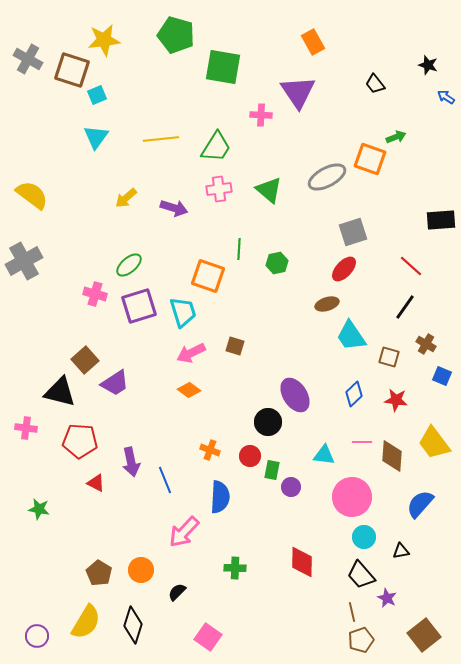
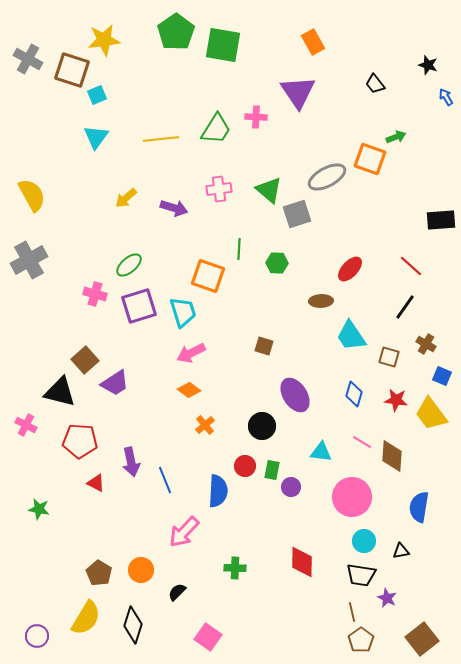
green pentagon at (176, 35): moved 3 px up; rotated 21 degrees clockwise
green square at (223, 67): moved 22 px up
blue arrow at (446, 97): rotated 24 degrees clockwise
pink cross at (261, 115): moved 5 px left, 2 px down
green trapezoid at (216, 147): moved 18 px up
yellow semicircle at (32, 195): rotated 24 degrees clockwise
gray square at (353, 232): moved 56 px left, 18 px up
gray cross at (24, 261): moved 5 px right, 1 px up
green hexagon at (277, 263): rotated 15 degrees clockwise
red ellipse at (344, 269): moved 6 px right
brown ellipse at (327, 304): moved 6 px left, 3 px up; rotated 15 degrees clockwise
brown square at (235, 346): moved 29 px right
blue diamond at (354, 394): rotated 30 degrees counterclockwise
black circle at (268, 422): moved 6 px left, 4 px down
pink cross at (26, 428): moved 3 px up; rotated 20 degrees clockwise
pink line at (362, 442): rotated 30 degrees clockwise
yellow trapezoid at (434, 443): moved 3 px left, 29 px up
orange cross at (210, 450): moved 5 px left, 25 px up; rotated 30 degrees clockwise
cyan triangle at (324, 455): moved 3 px left, 3 px up
red circle at (250, 456): moved 5 px left, 10 px down
blue semicircle at (220, 497): moved 2 px left, 6 px up
blue semicircle at (420, 504): moved 1 px left, 3 px down; rotated 32 degrees counterclockwise
cyan circle at (364, 537): moved 4 px down
black trapezoid at (361, 575): rotated 40 degrees counterclockwise
yellow semicircle at (86, 622): moved 4 px up
brown square at (424, 635): moved 2 px left, 4 px down
brown pentagon at (361, 640): rotated 15 degrees counterclockwise
